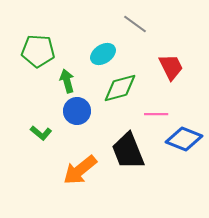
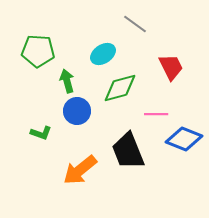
green L-shape: rotated 20 degrees counterclockwise
